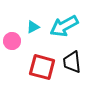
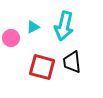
cyan arrow: rotated 48 degrees counterclockwise
pink circle: moved 1 px left, 3 px up
